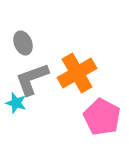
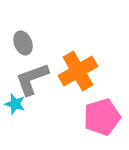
orange cross: moved 1 px right, 2 px up
cyan star: moved 1 px left, 1 px down
pink pentagon: rotated 27 degrees clockwise
